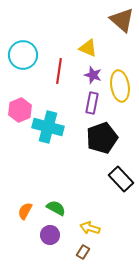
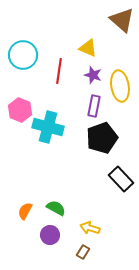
purple rectangle: moved 2 px right, 3 px down
pink hexagon: rotated 15 degrees counterclockwise
